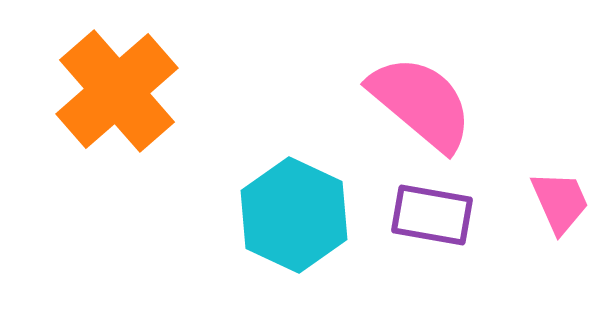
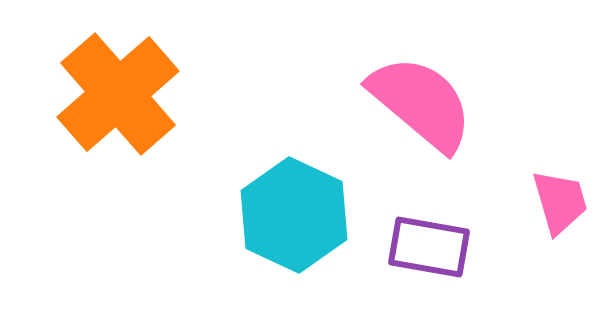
orange cross: moved 1 px right, 3 px down
pink trapezoid: rotated 8 degrees clockwise
purple rectangle: moved 3 px left, 32 px down
